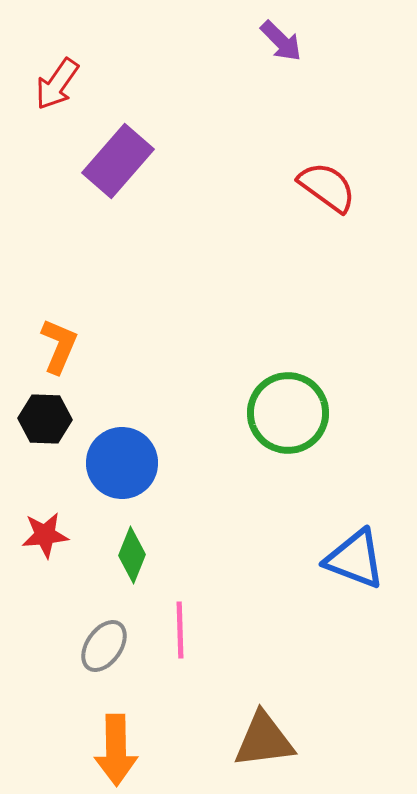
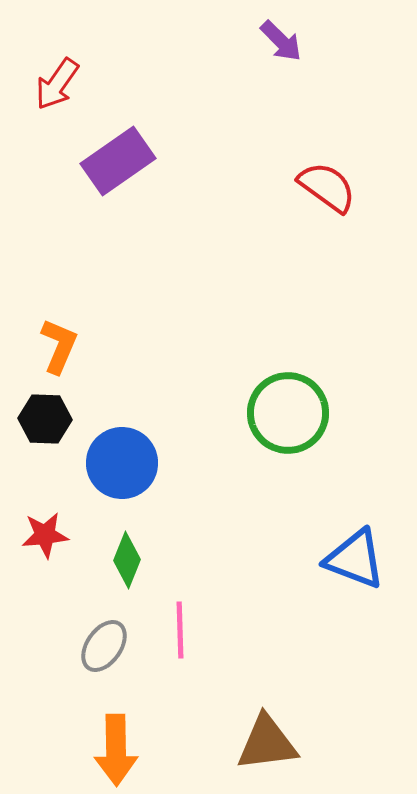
purple rectangle: rotated 14 degrees clockwise
green diamond: moved 5 px left, 5 px down
brown triangle: moved 3 px right, 3 px down
